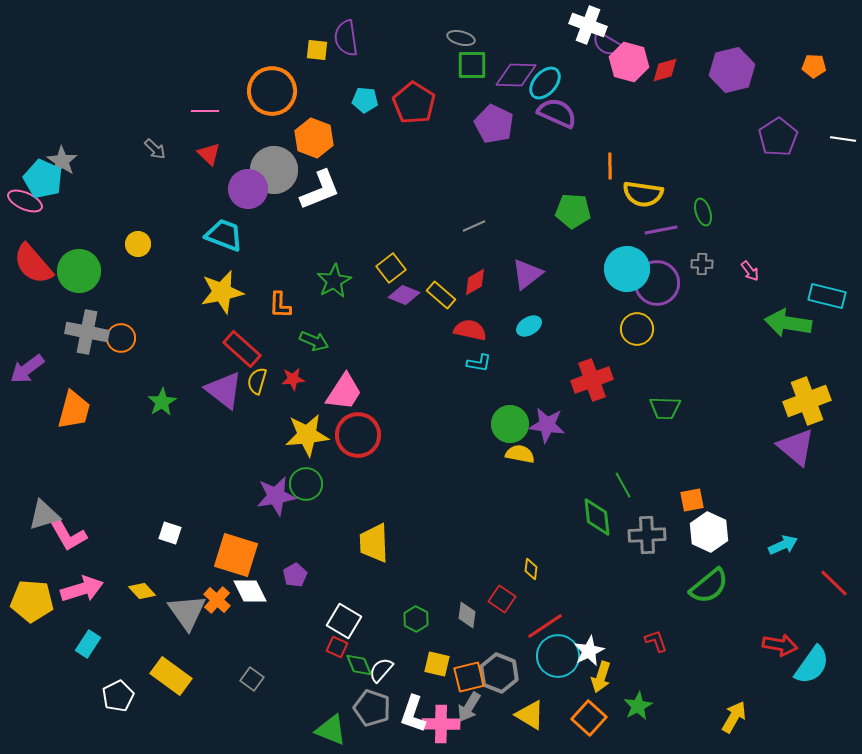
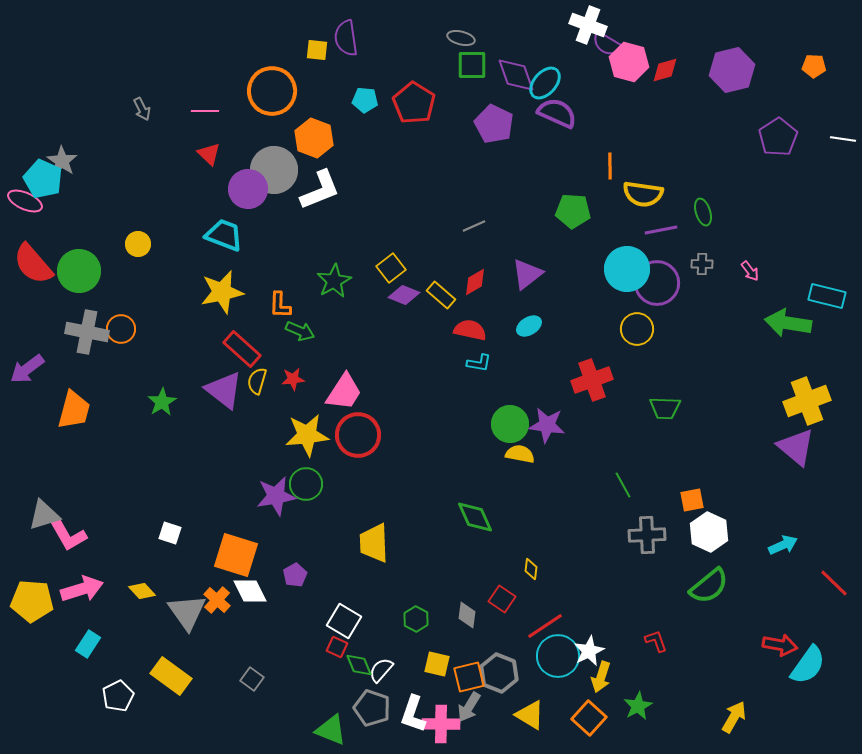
purple diamond at (516, 75): rotated 69 degrees clockwise
gray arrow at (155, 149): moved 13 px left, 40 px up; rotated 20 degrees clockwise
orange circle at (121, 338): moved 9 px up
green arrow at (314, 341): moved 14 px left, 10 px up
green diamond at (597, 517): moved 122 px left; rotated 18 degrees counterclockwise
cyan semicircle at (812, 665): moved 4 px left
